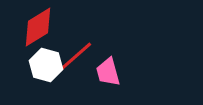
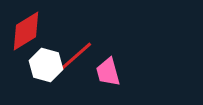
red diamond: moved 12 px left, 4 px down
